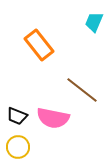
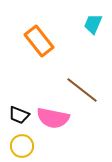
cyan trapezoid: moved 1 px left, 2 px down
orange rectangle: moved 4 px up
black trapezoid: moved 2 px right, 1 px up
yellow circle: moved 4 px right, 1 px up
